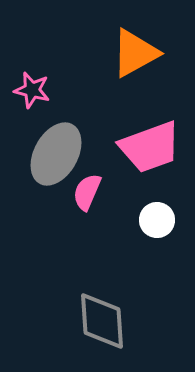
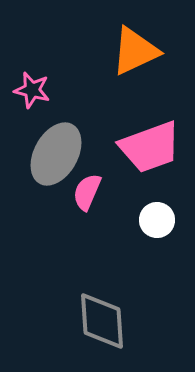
orange triangle: moved 2 px up; rotated 4 degrees clockwise
